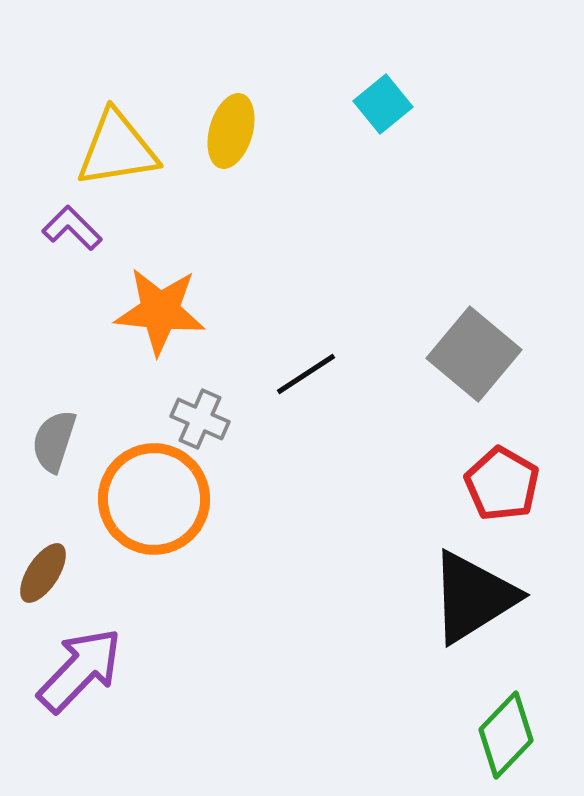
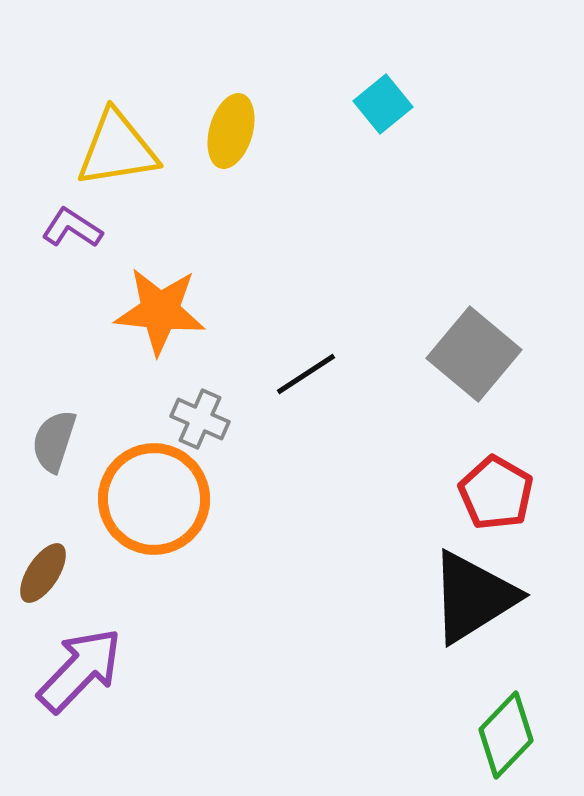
purple L-shape: rotated 12 degrees counterclockwise
red pentagon: moved 6 px left, 9 px down
